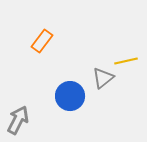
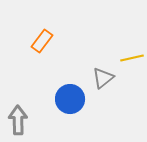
yellow line: moved 6 px right, 3 px up
blue circle: moved 3 px down
gray arrow: rotated 28 degrees counterclockwise
